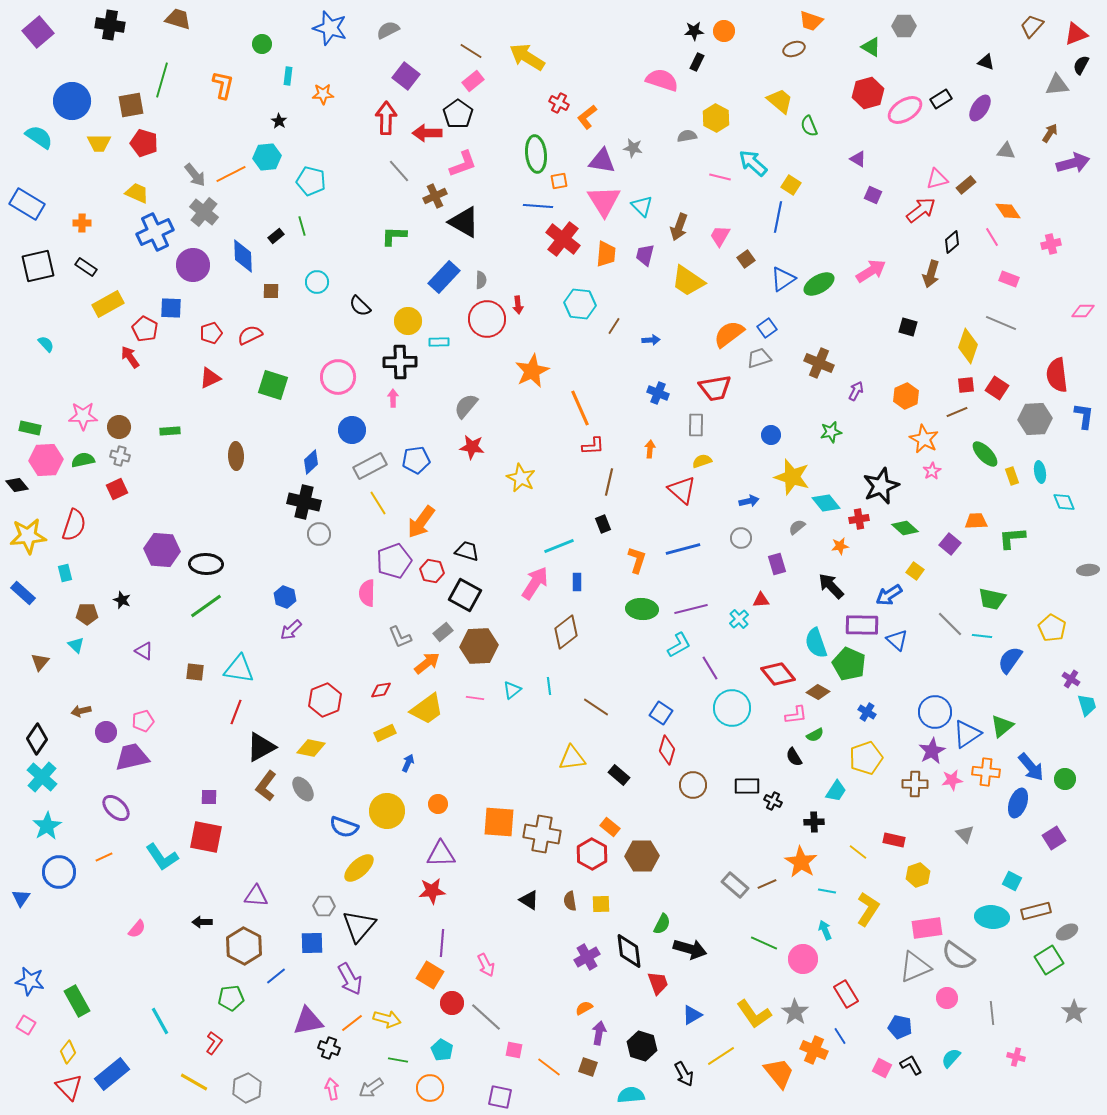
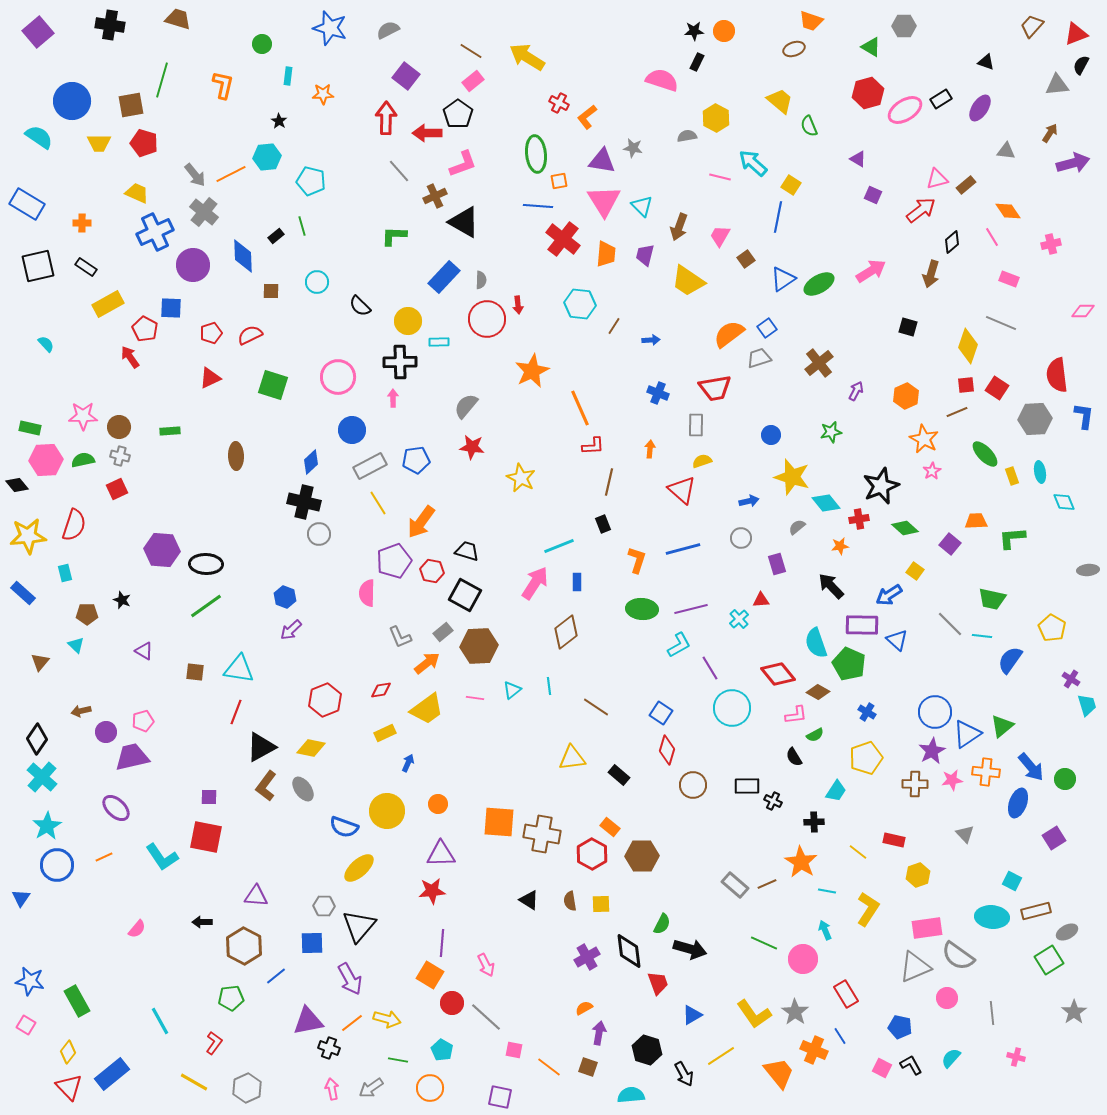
brown cross at (819, 363): rotated 28 degrees clockwise
blue circle at (59, 872): moved 2 px left, 7 px up
black hexagon at (642, 1046): moved 5 px right, 4 px down
